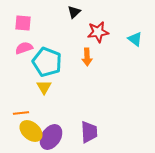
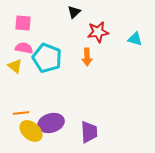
cyan triangle: rotated 21 degrees counterclockwise
pink semicircle: rotated 30 degrees clockwise
cyan pentagon: moved 4 px up
yellow triangle: moved 29 px left, 21 px up; rotated 21 degrees counterclockwise
purple ellipse: moved 14 px up; rotated 40 degrees clockwise
